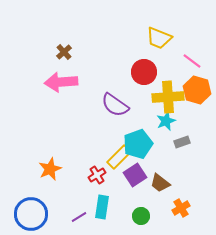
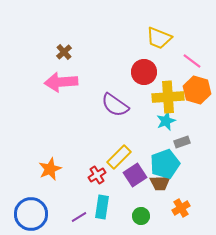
cyan pentagon: moved 27 px right, 20 px down
brown trapezoid: rotated 40 degrees counterclockwise
